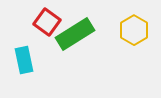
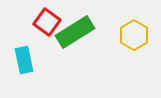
yellow hexagon: moved 5 px down
green rectangle: moved 2 px up
